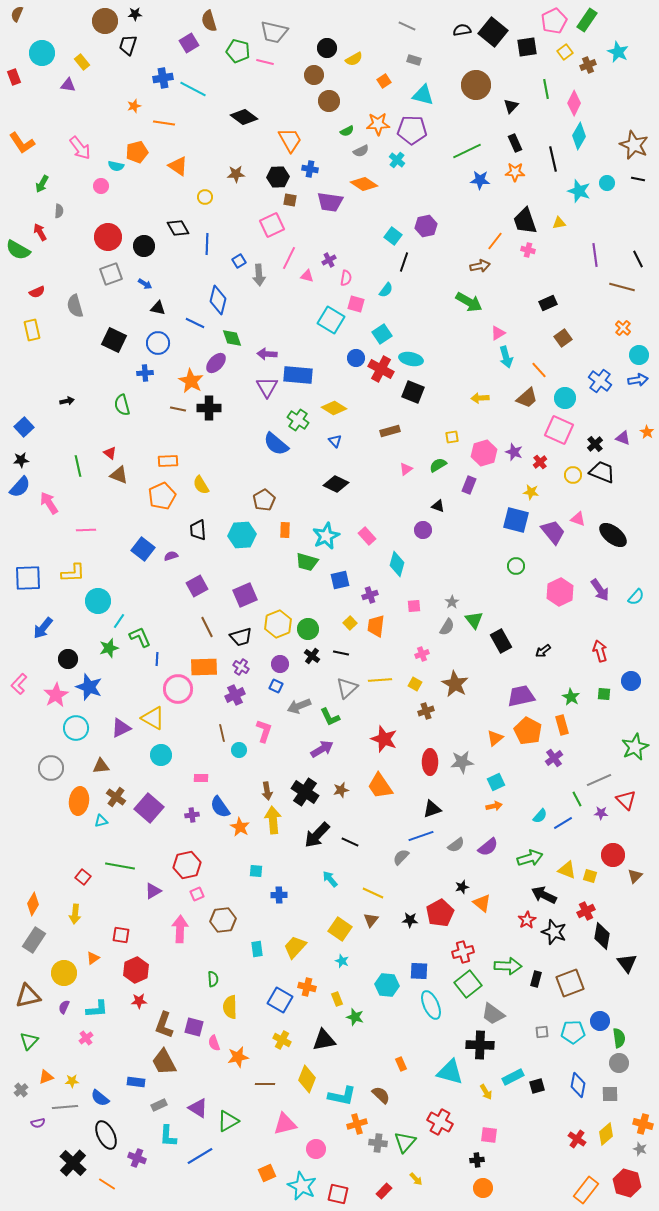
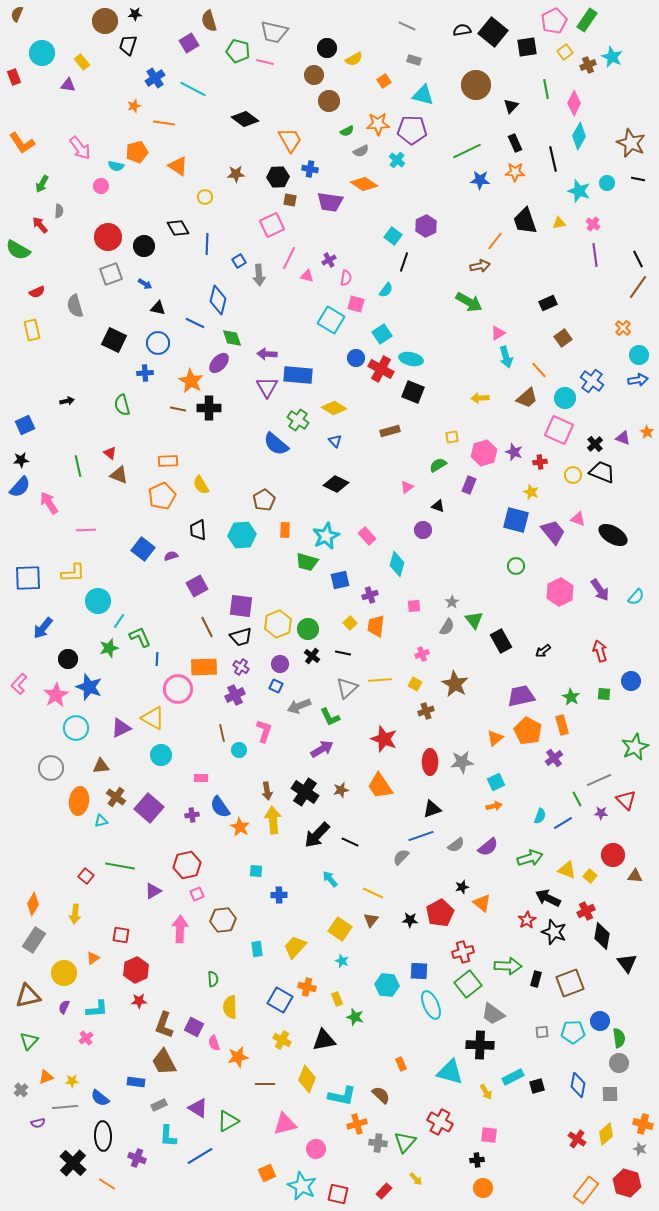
cyan star at (618, 52): moved 6 px left, 5 px down
blue cross at (163, 78): moved 8 px left; rotated 24 degrees counterclockwise
black diamond at (244, 117): moved 1 px right, 2 px down
brown star at (634, 145): moved 3 px left, 2 px up
purple hexagon at (426, 226): rotated 15 degrees counterclockwise
red arrow at (40, 232): moved 7 px up; rotated 12 degrees counterclockwise
pink cross at (528, 250): moved 65 px right, 26 px up; rotated 24 degrees clockwise
brown line at (622, 287): moved 16 px right; rotated 70 degrees counterclockwise
purple ellipse at (216, 363): moved 3 px right
blue cross at (600, 381): moved 8 px left
blue square at (24, 427): moved 1 px right, 2 px up; rotated 18 degrees clockwise
red cross at (540, 462): rotated 32 degrees clockwise
pink triangle at (406, 469): moved 1 px right, 18 px down
yellow star at (531, 492): rotated 14 degrees clockwise
black ellipse at (613, 535): rotated 8 degrees counterclockwise
purple square at (245, 595): moved 4 px left, 11 px down; rotated 30 degrees clockwise
black line at (341, 653): moved 2 px right
cyan semicircle at (540, 816): rotated 21 degrees counterclockwise
yellow square at (590, 876): rotated 24 degrees clockwise
brown triangle at (635, 876): rotated 49 degrees clockwise
red square at (83, 877): moved 3 px right, 1 px up
black arrow at (544, 895): moved 4 px right, 3 px down
purple square at (194, 1027): rotated 12 degrees clockwise
black ellipse at (106, 1135): moved 3 px left, 1 px down; rotated 24 degrees clockwise
